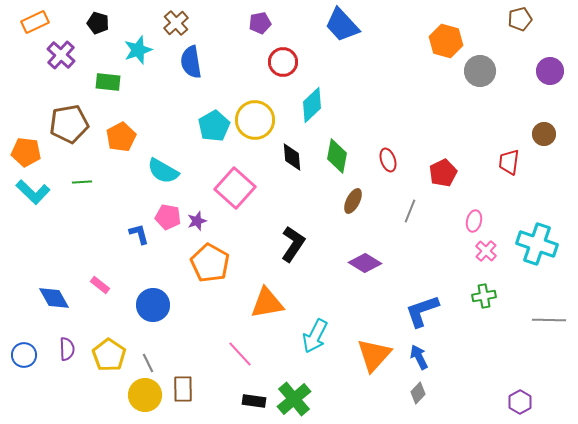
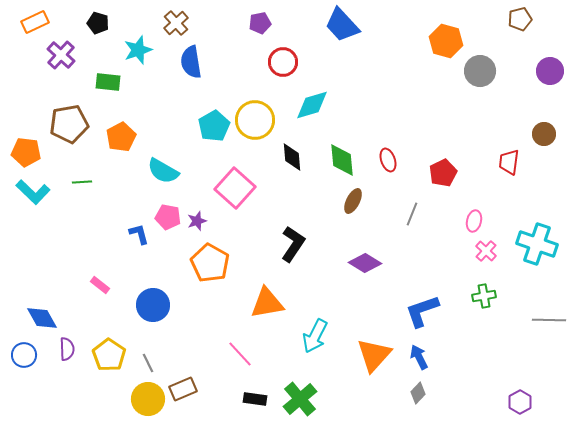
cyan diamond at (312, 105): rotated 27 degrees clockwise
green diamond at (337, 156): moved 5 px right, 4 px down; rotated 16 degrees counterclockwise
gray line at (410, 211): moved 2 px right, 3 px down
blue diamond at (54, 298): moved 12 px left, 20 px down
brown rectangle at (183, 389): rotated 68 degrees clockwise
yellow circle at (145, 395): moved 3 px right, 4 px down
green cross at (294, 399): moved 6 px right
black rectangle at (254, 401): moved 1 px right, 2 px up
